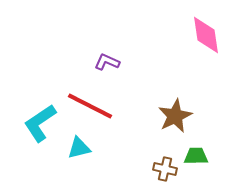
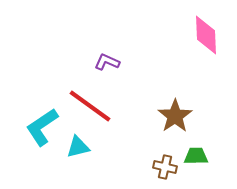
pink diamond: rotated 6 degrees clockwise
red line: rotated 9 degrees clockwise
brown star: rotated 8 degrees counterclockwise
cyan L-shape: moved 2 px right, 4 px down
cyan triangle: moved 1 px left, 1 px up
brown cross: moved 2 px up
